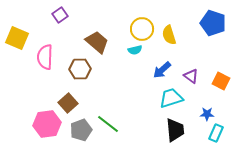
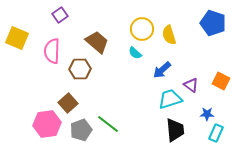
cyan semicircle: moved 3 px down; rotated 56 degrees clockwise
pink semicircle: moved 7 px right, 6 px up
purple triangle: moved 9 px down
cyan trapezoid: moved 1 px left, 1 px down
